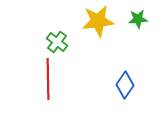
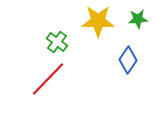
yellow star: rotated 8 degrees clockwise
red line: rotated 45 degrees clockwise
blue diamond: moved 3 px right, 25 px up
